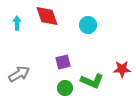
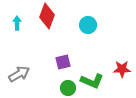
red diamond: rotated 40 degrees clockwise
green circle: moved 3 px right
